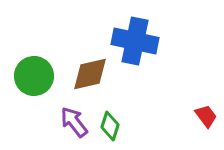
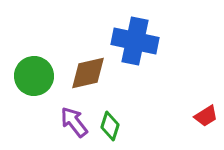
brown diamond: moved 2 px left, 1 px up
red trapezoid: rotated 95 degrees clockwise
